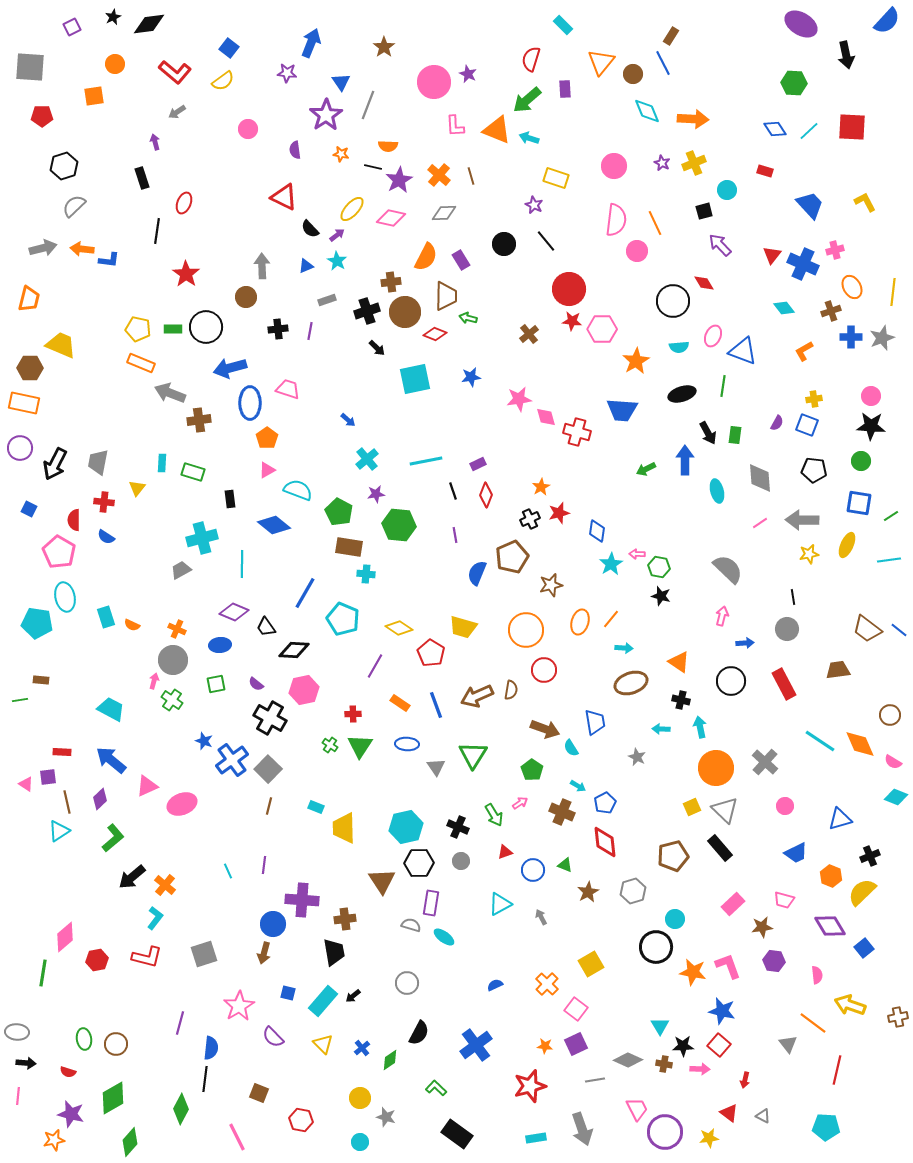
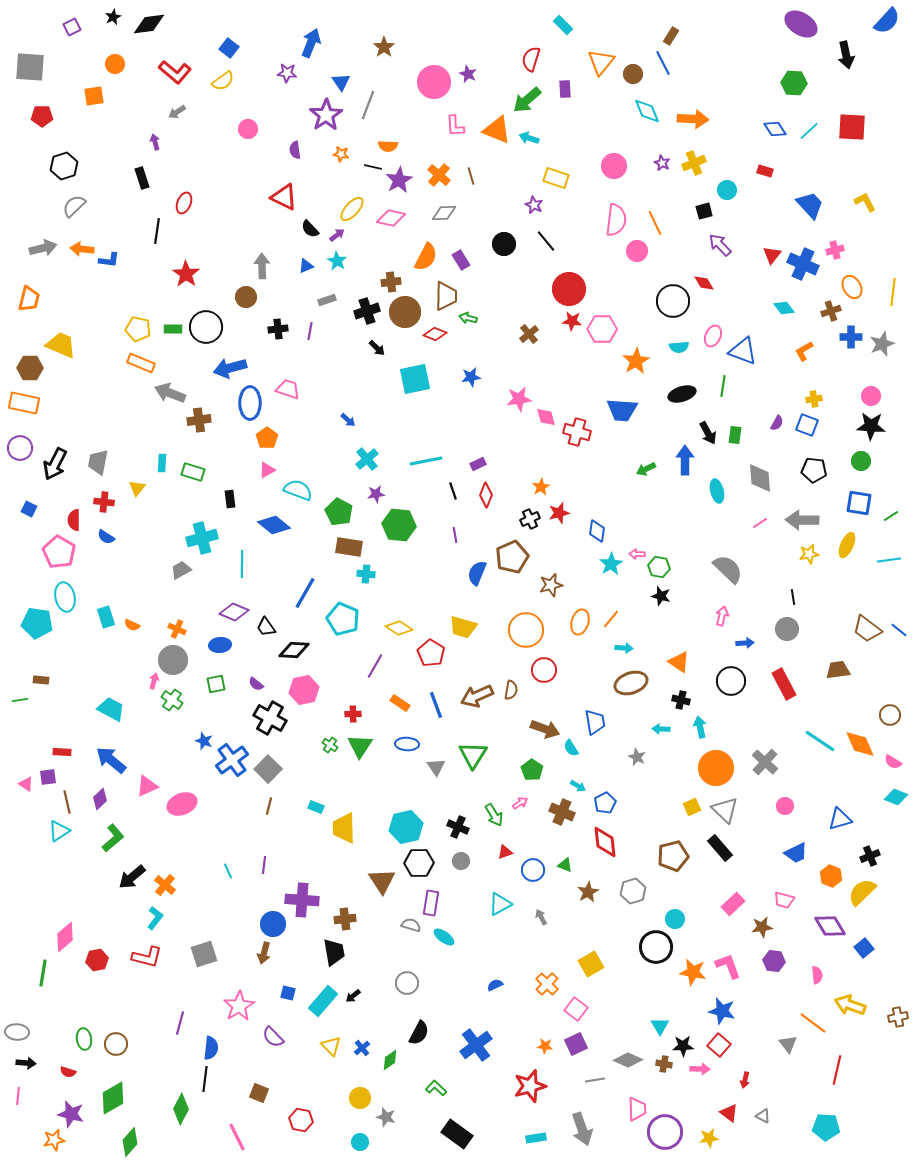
gray star at (882, 338): moved 6 px down
yellow triangle at (323, 1044): moved 8 px right, 2 px down
pink trapezoid at (637, 1109): rotated 25 degrees clockwise
